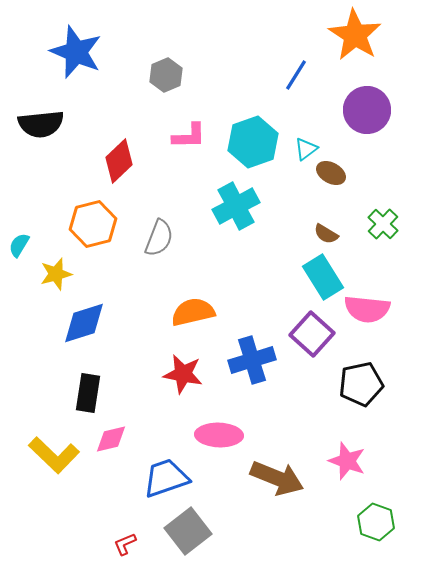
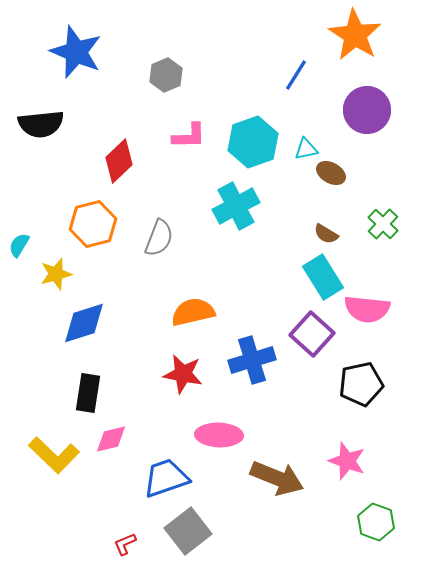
cyan triangle: rotated 25 degrees clockwise
